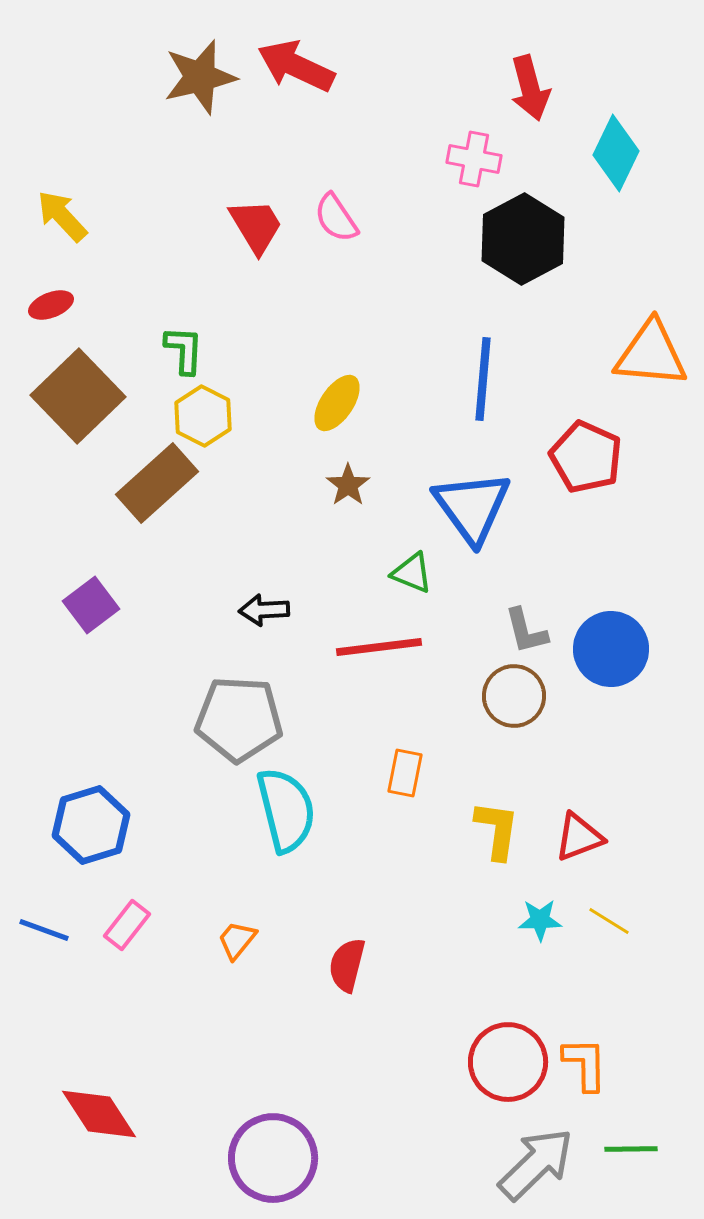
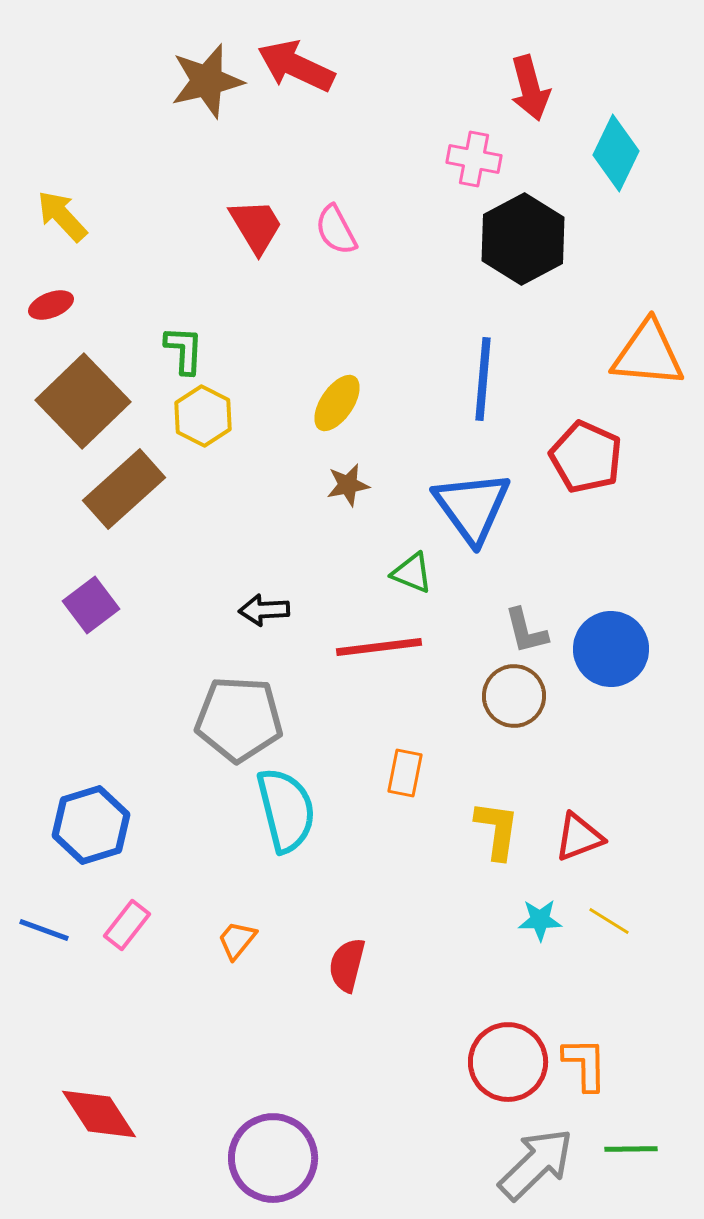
brown star at (200, 77): moved 7 px right, 4 px down
pink semicircle at (336, 218): moved 12 px down; rotated 6 degrees clockwise
orange triangle at (651, 354): moved 3 px left
brown square at (78, 396): moved 5 px right, 5 px down
brown rectangle at (157, 483): moved 33 px left, 6 px down
brown star at (348, 485): rotated 24 degrees clockwise
